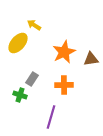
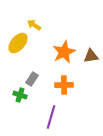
brown triangle: moved 3 px up
